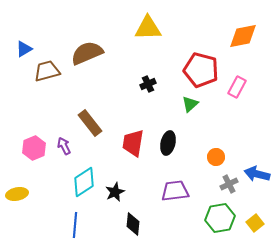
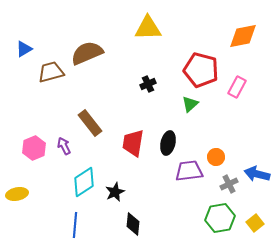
brown trapezoid: moved 4 px right, 1 px down
purple trapezoid: moved 14 px right, 20 px up
